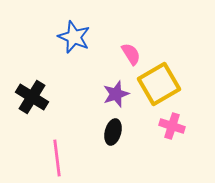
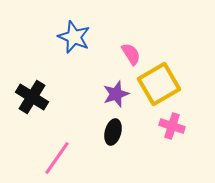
pink line: rotated 42 degrees clockwise
